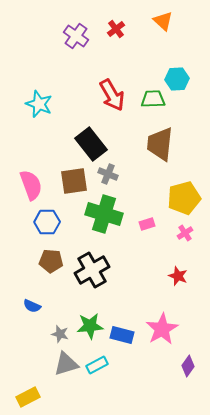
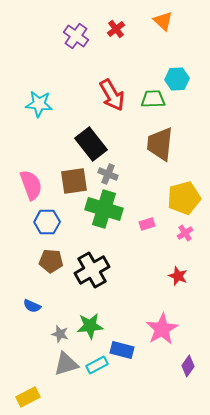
cyan star: rotated 16 degrees counterclockwise
green cross: moved 5 px up
blue rectangle: moved 15 px down
